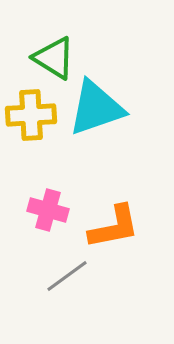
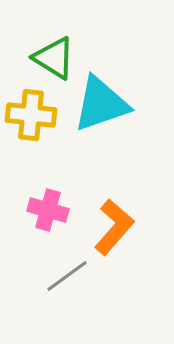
cyan triangle: moved 5 px right, 4 px up
yellow cross: rotated 9 degrees clockwise
orange L-shape: rotated 38 degrees counterclockwise
